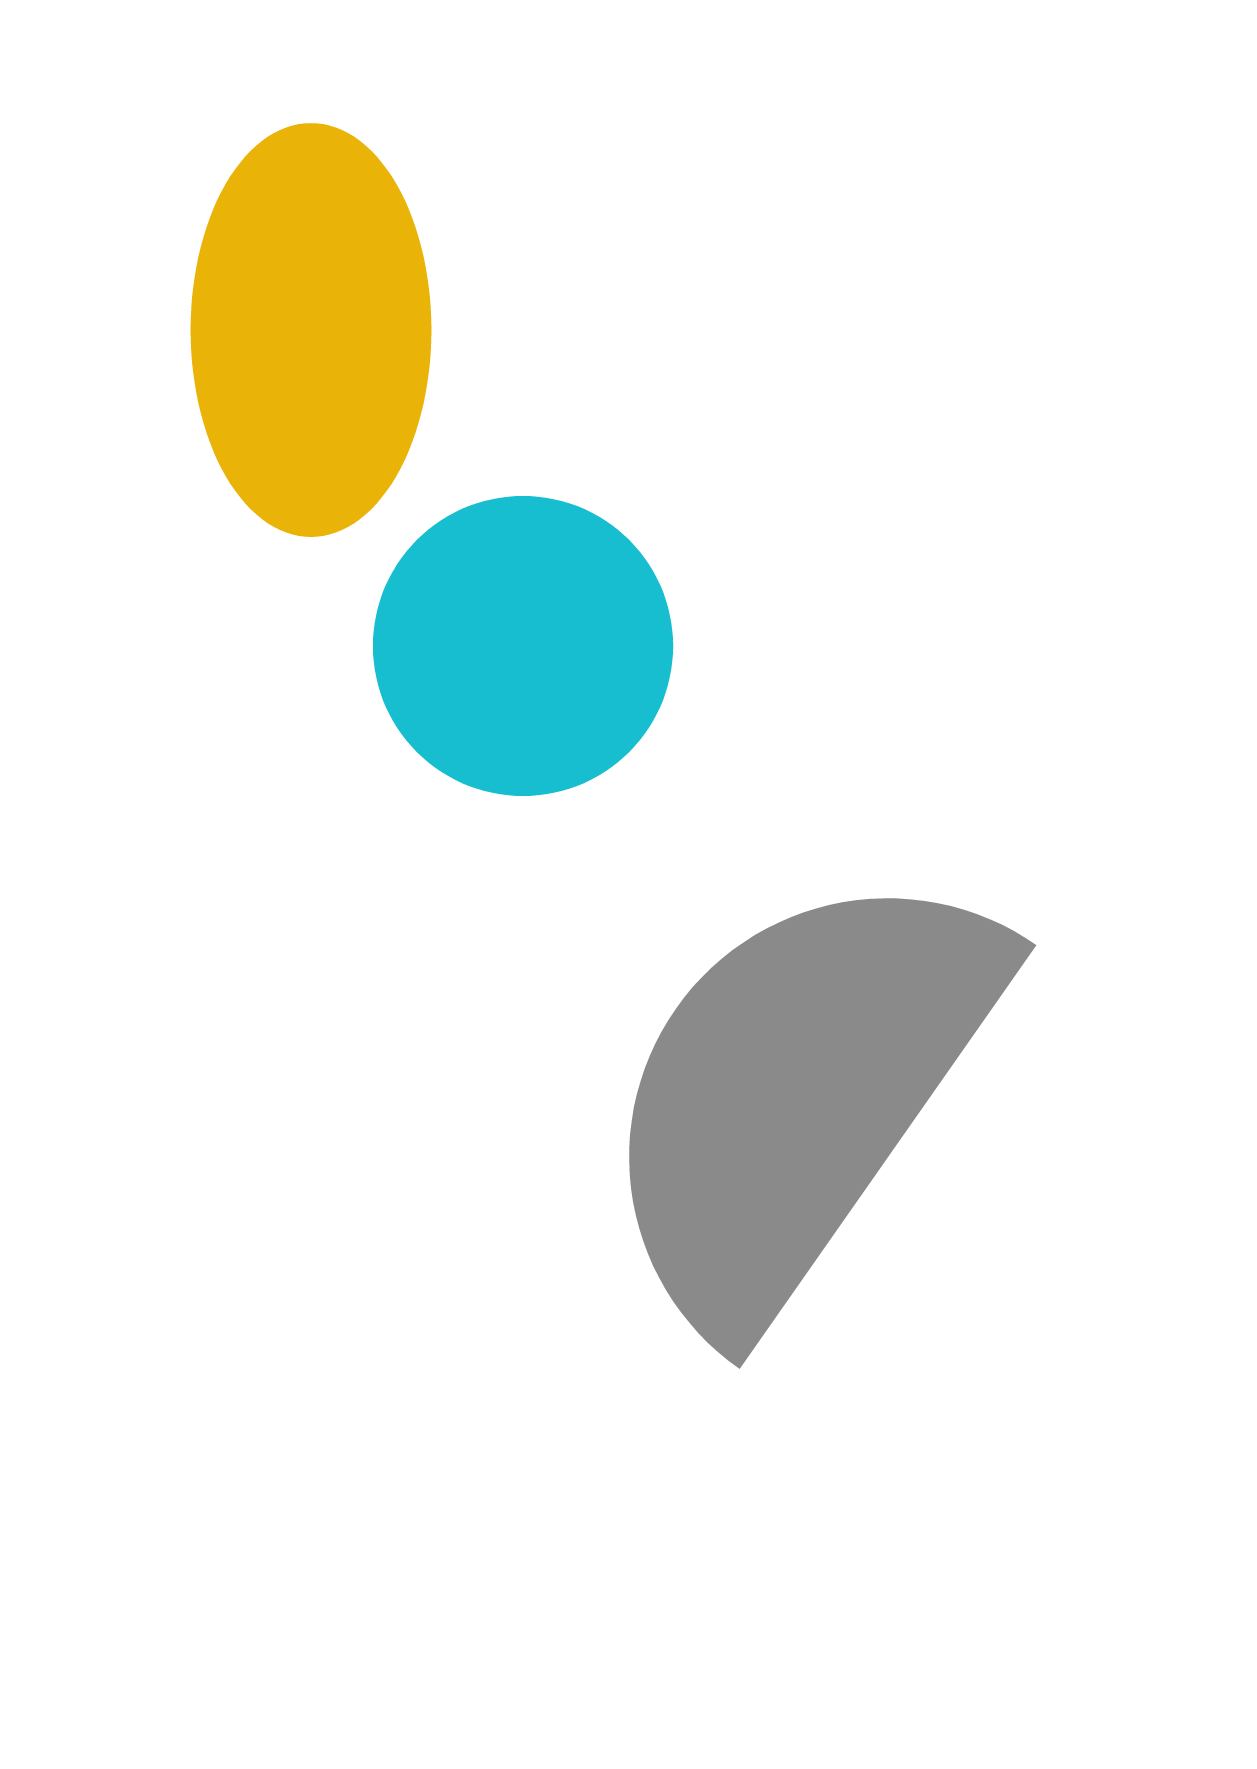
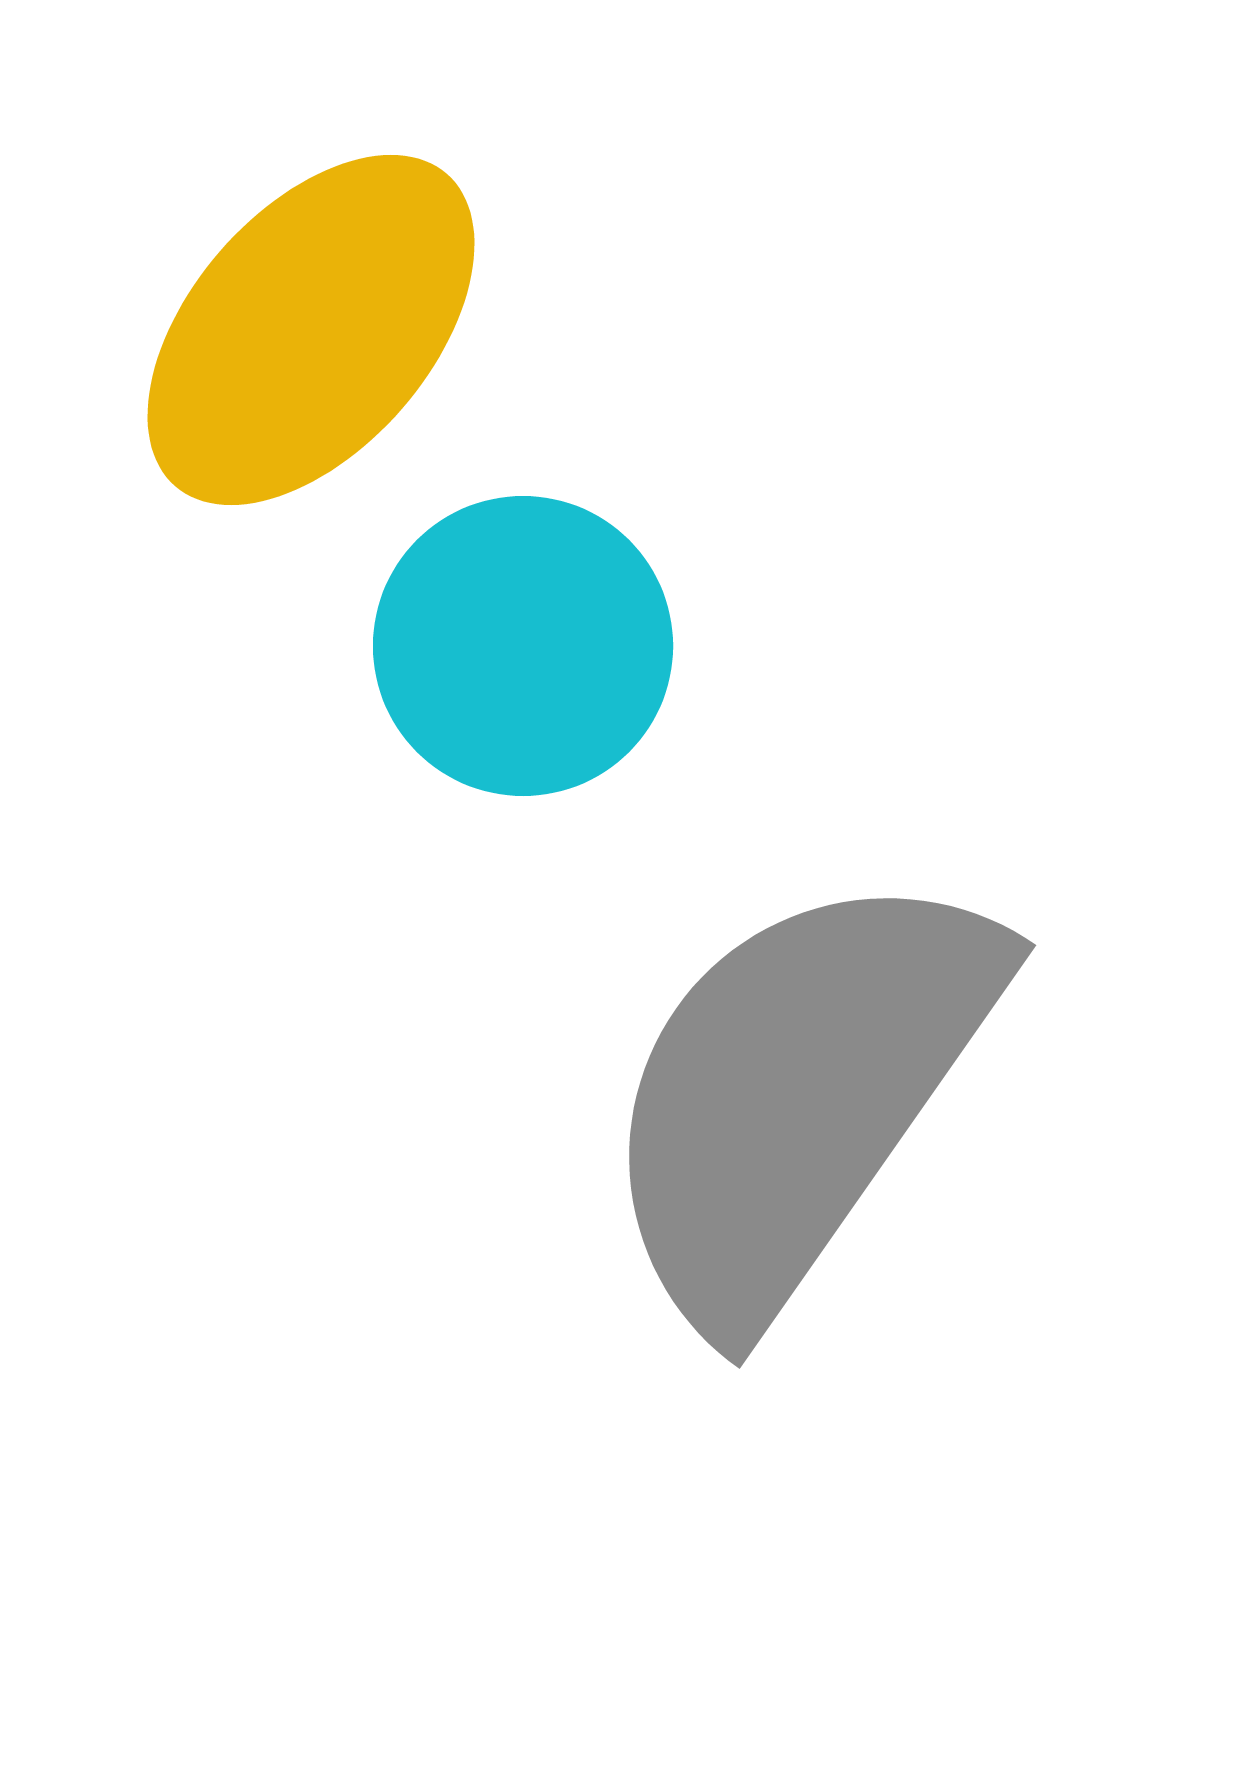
yellow ellipse: rotated 41 degrees clockwise
